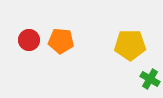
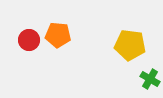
orange pentagon: moved 3 px left, 6 px up
yellow pentagon: rotated 8 degrees clockwise
